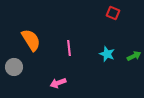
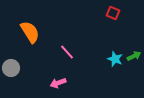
orange semicircle: moved 1 px left, 8 px up
pink line: moved 2 px left, 4 px down; rotated 35 degrees counterclockwise
cyan star: moved 8 px right, 5 px down
gray circle: moved 3 px left, 1 px down
